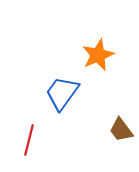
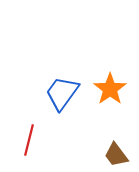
orange star: moved 12 px right, 34 px down; rotated 12 degrees counterclockwise
brown trapezoid: moved 5 px left, 25 px down
